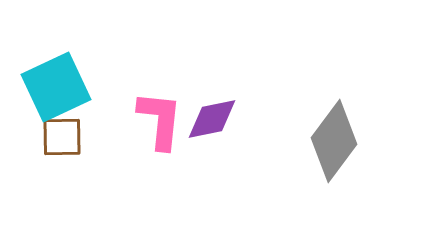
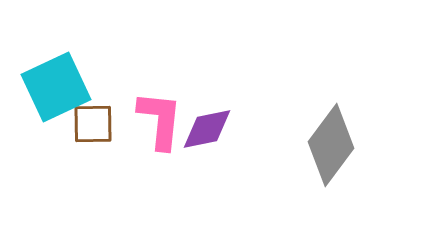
purple diamond: moved 5 px left, 10 px down
brown square: moved 31 px right, 13 px up
gray diamond: moved 3 px left, 4 px down
